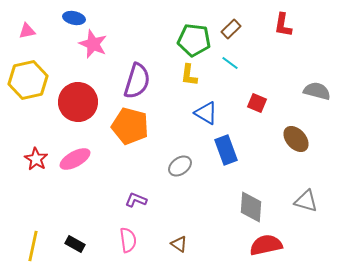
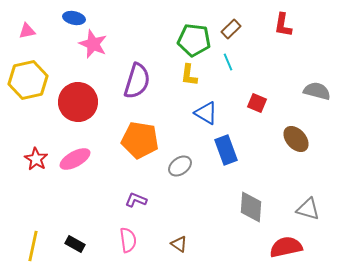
cyan line: moved 2 px left, 1 px up; rotated 30 degrees clockwise
orange pentagon: moved 10 px right, 14 px down; rotated 6 degrees counterclockwise
gray triangle: moved 2 px right, 8 px down
red semicircle: moved 20 px right, 2 px down
